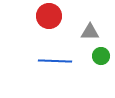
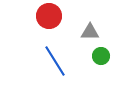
blue line: rotated 56 degrees clockwise
